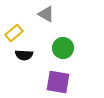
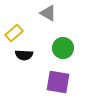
gray triangle: moved 2 px right, 1 px up
